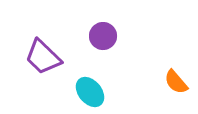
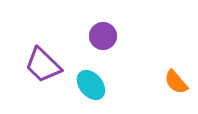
purple trapezoid: moved 8 px down
cyan ellipse: moved 1 px right, 7 px up
